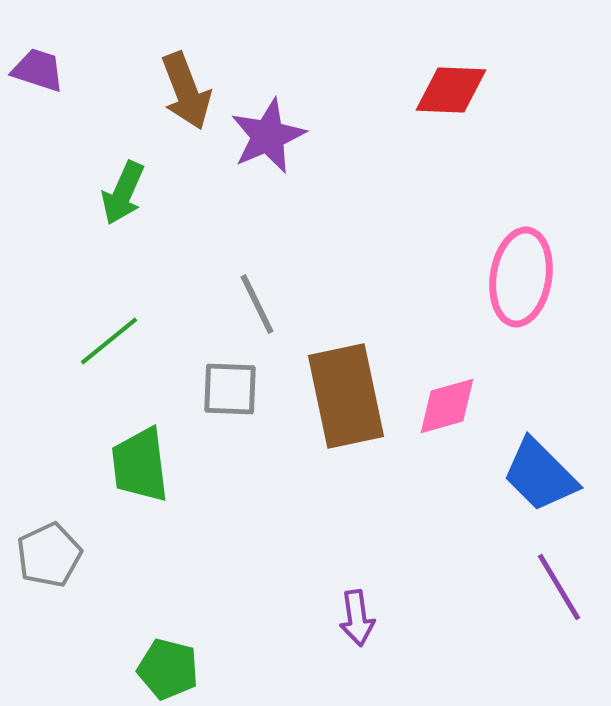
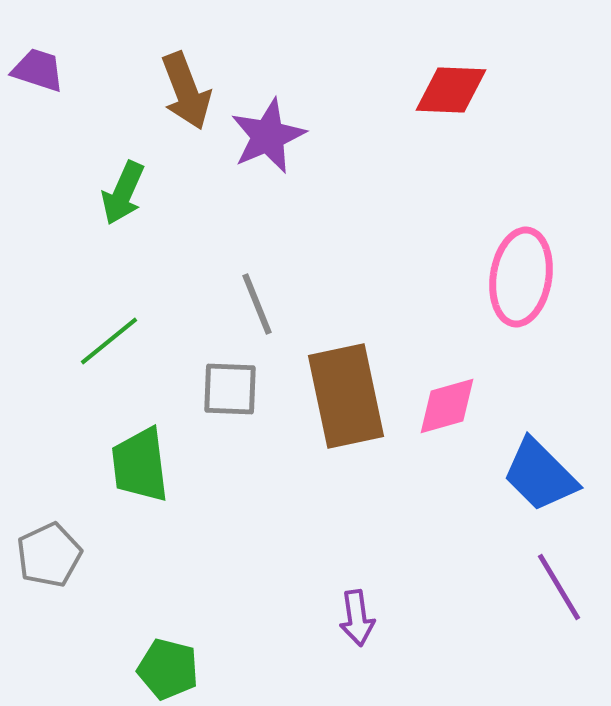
gray line: rotated 4 degrees clockwise
